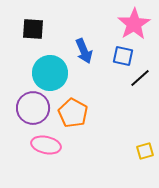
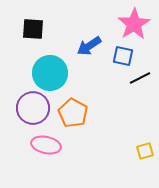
blue arrow: moved 5 px right, 5 px up; rotated 80 degrees clockwise
black line: rotated 15 degrees clockwise
